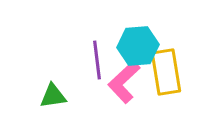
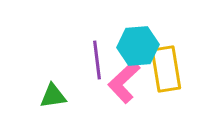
yellow rectangle: moved 3 px up
